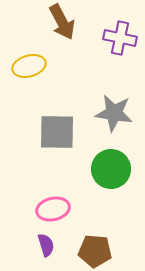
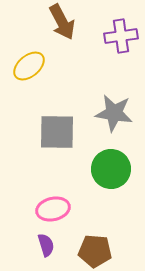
purple cross: moved 1 px right, 2 px up; rotated 20 degrees counterclockwise
yellow ellipse: rotated 24 degrees counterclockwise
